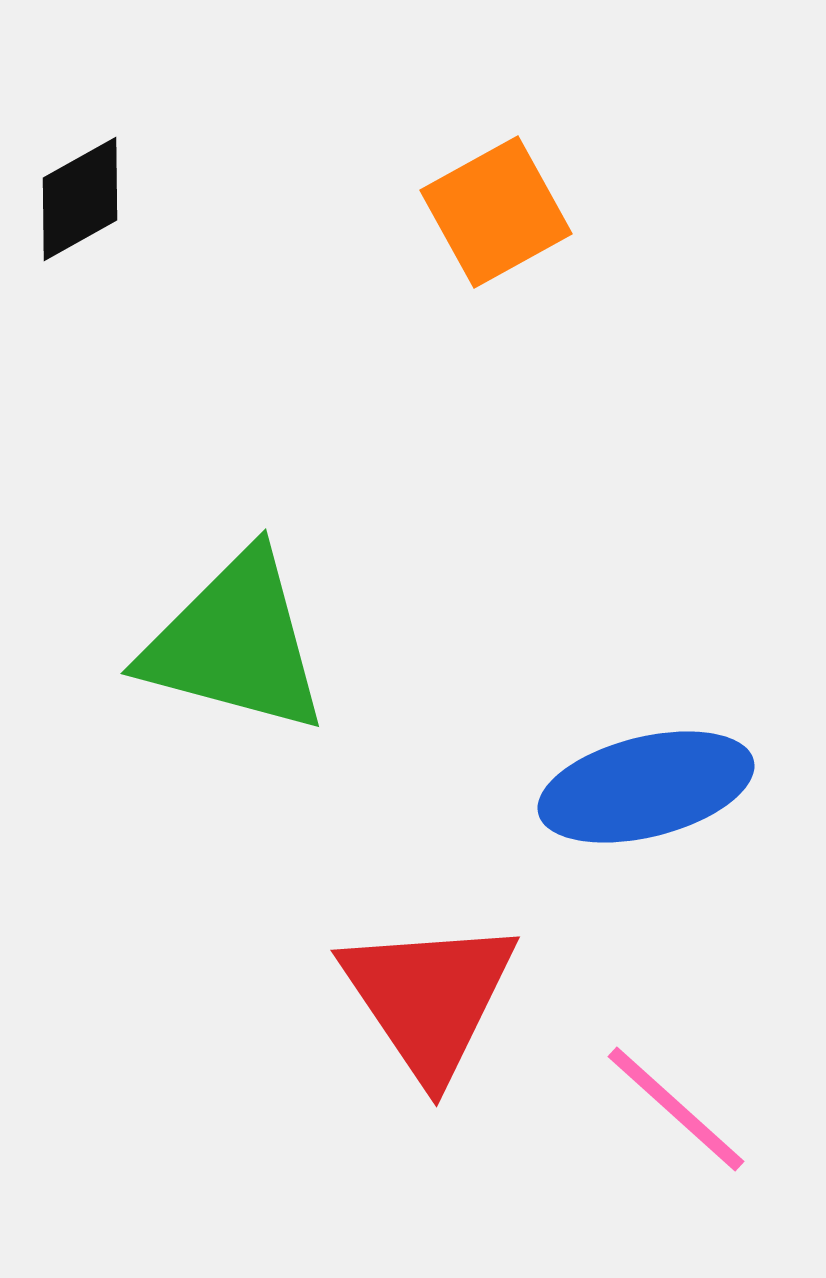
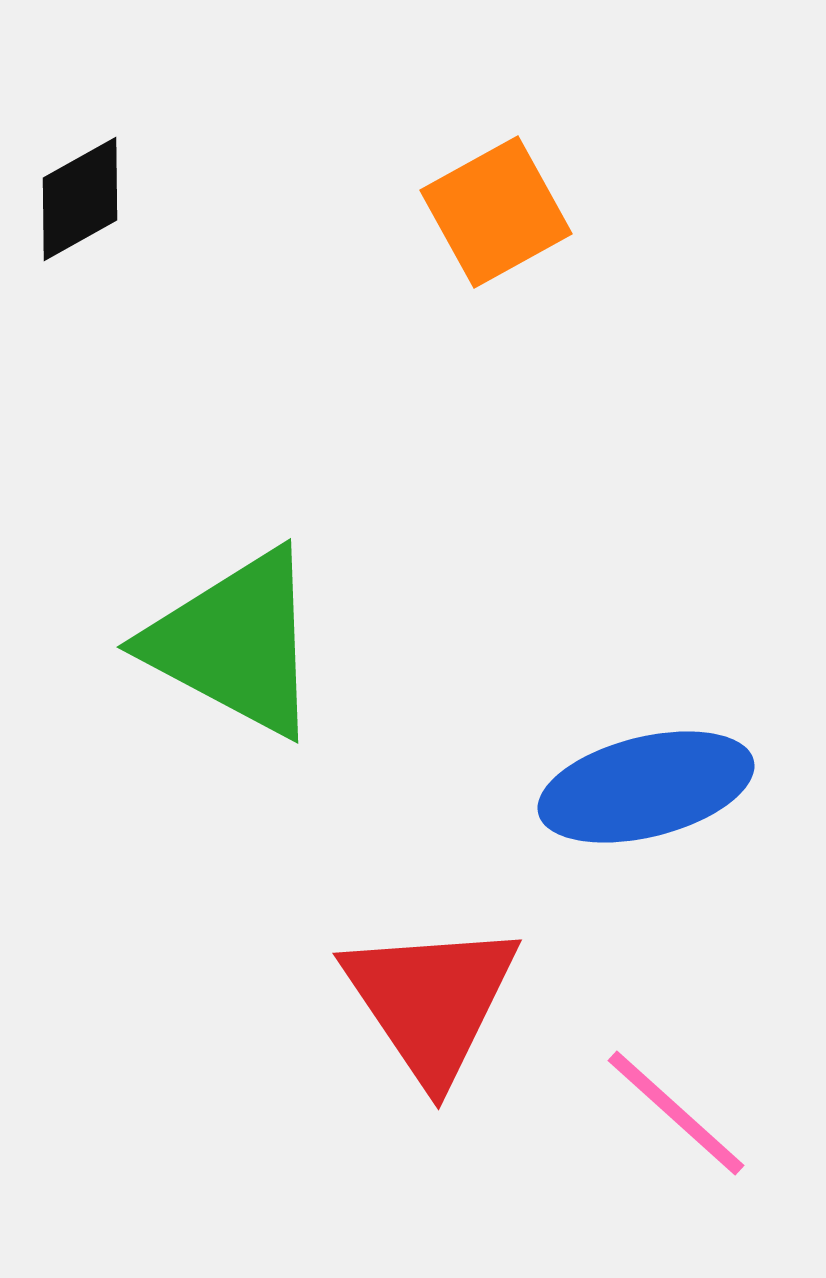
green triangle: rotated 13 degrees clockwise
red triangle: moved 2 px right, 3 px down
pink line: moved 4 px down
